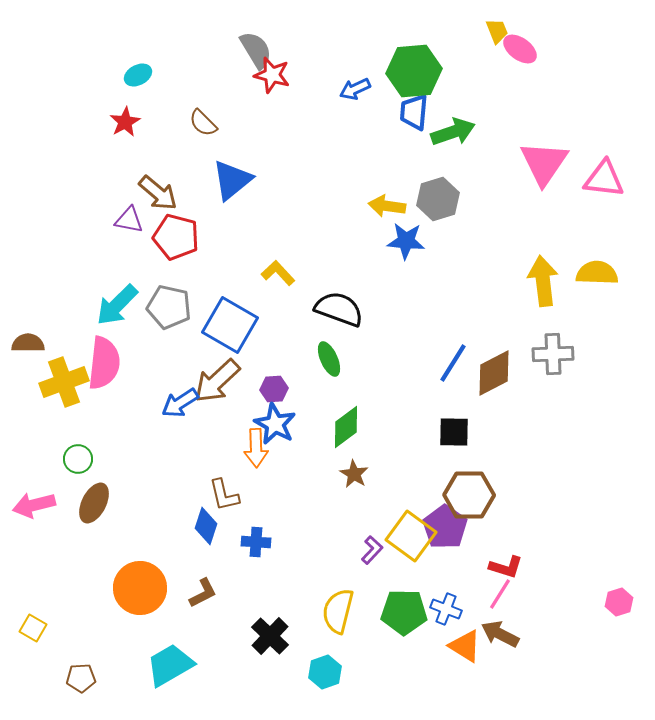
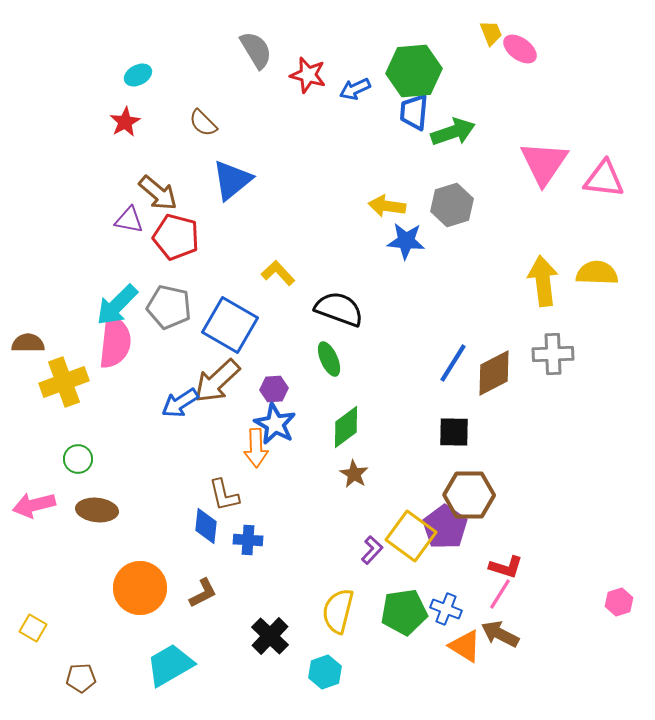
yellow trapezoid at (497, 31): moved 6 px left, 2 px down
red star at (272, 75): moved 36 px right
gray hexagon at (438, 199): moved 14 px right, 6 px down
pink semicircle at (104, 363): moved 11 px right, 21 px up
brown ellipse at (94, 503): moved 3 px right, 7 px down; rotated 69 degrees clockwise
blue diamond at (206, 526): rotated 12 degrees counterclockwise
blue cross at (256, 542): moved 8 px left, 2 px up
green pentagon at (404, 612): rotated 9 degrees counterclockwise
